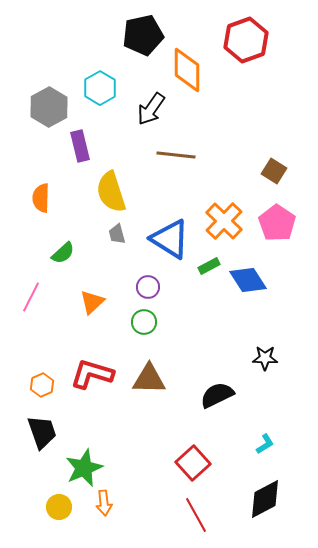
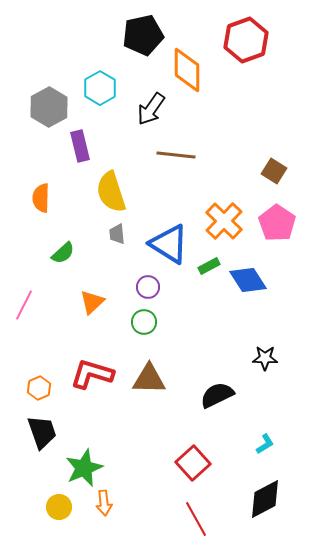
gray trapezoid: rotated 10 degrees clockwise
blue triangle: moved 1 px left, 5 px down
pink line: moved 7 px left, 8 px down
orange hexagon: moved 3 px left, 3 px down
red line: moved 4 px down
